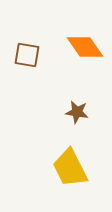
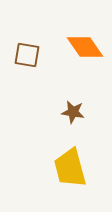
brown star: moved 4 px left
yellow trapezoid: rotated 12 degrees clockwise
